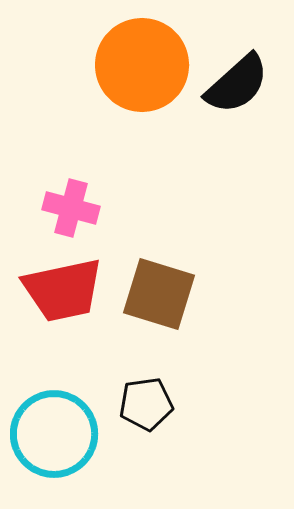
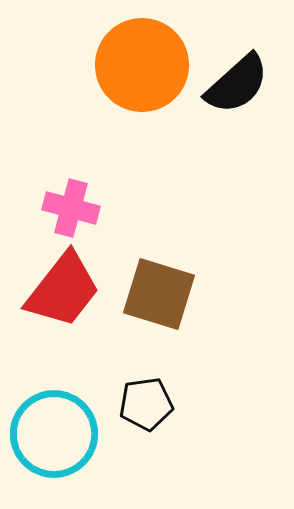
red trapezoid: rotated 40 degrees counterclockwise
